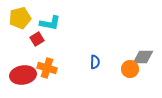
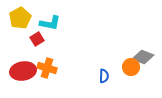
yellow pentagon: rotated 15 degrees counterclockwise
gray diamond: rotated 20 degrees clockwise
blue semicircle: moved 9 px right, 14 px down
orange circle: moved 1 px right, 2 px up
red ellipse: moved 4 px up
